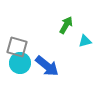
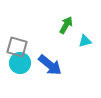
blue arrow: moved 3 px right, 1 px up
